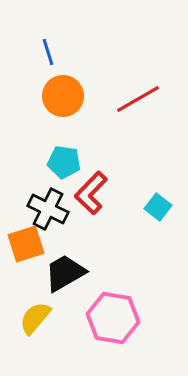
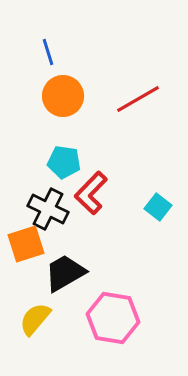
yellow semicircle: moved 1 px down
